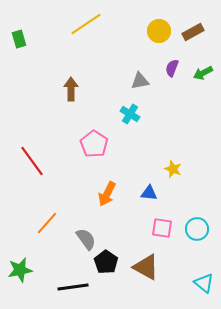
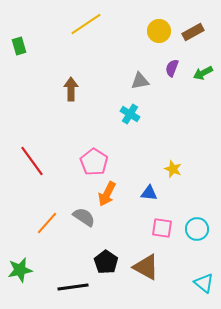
green rectangle: moved 7 px down
pink pentagon: moved 18 px down
gray semicircle: moved 2 px left, 22 px up; rotated 20 degrees counterclockwise
